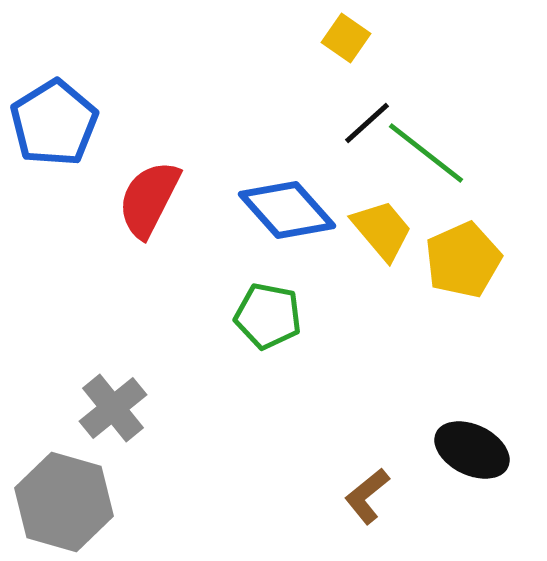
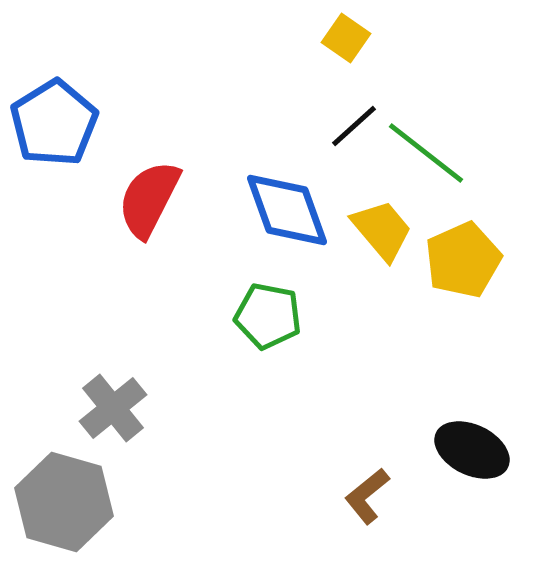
black line: moved 13 px left, 3 px down
blue diamond: rotated 22 degrees clockwise
